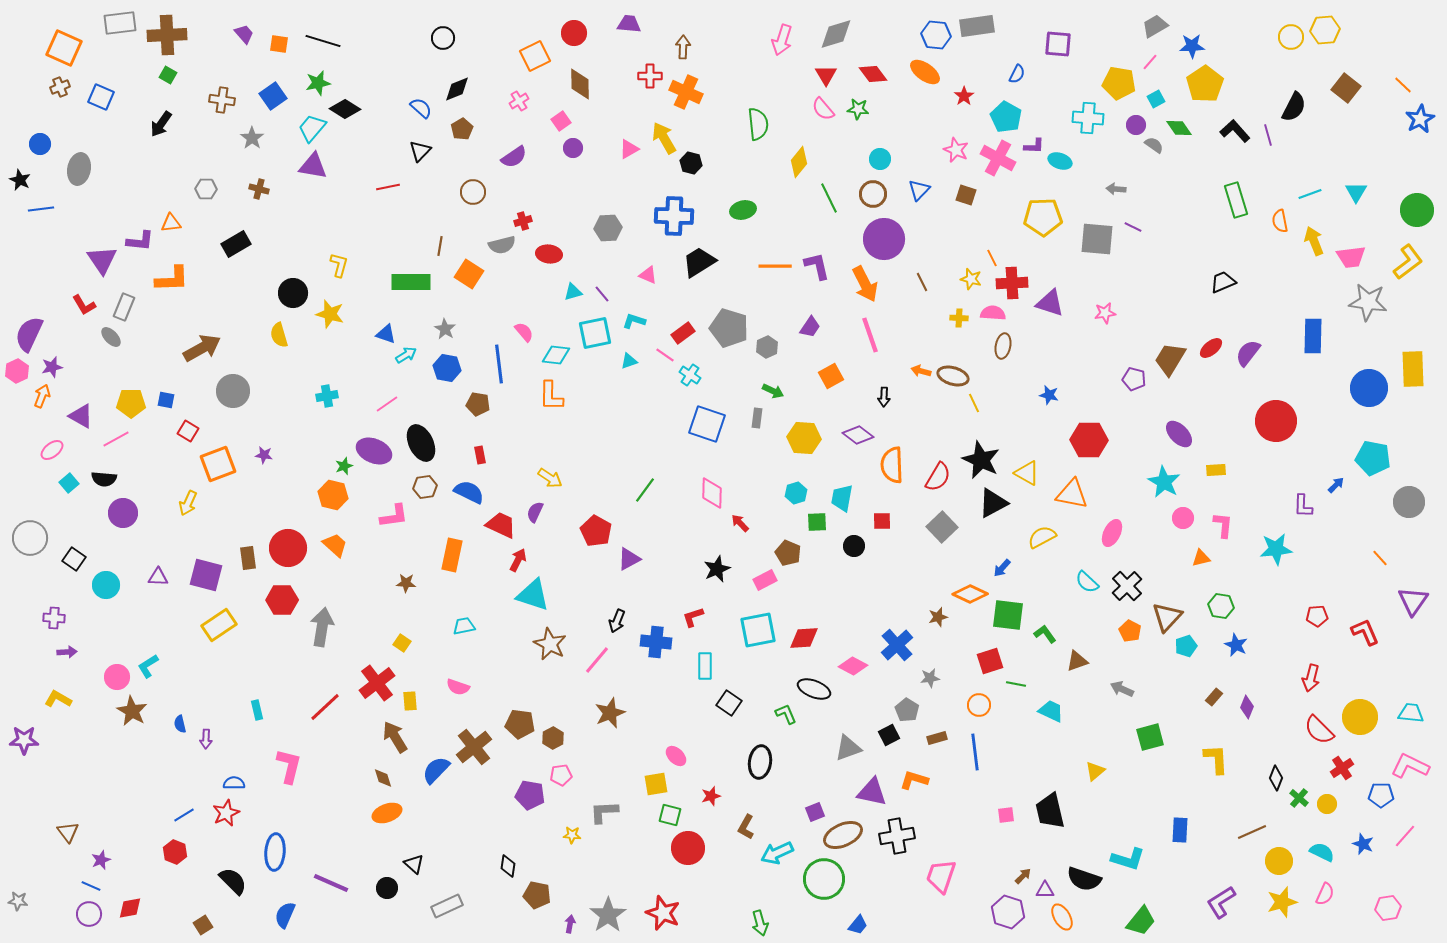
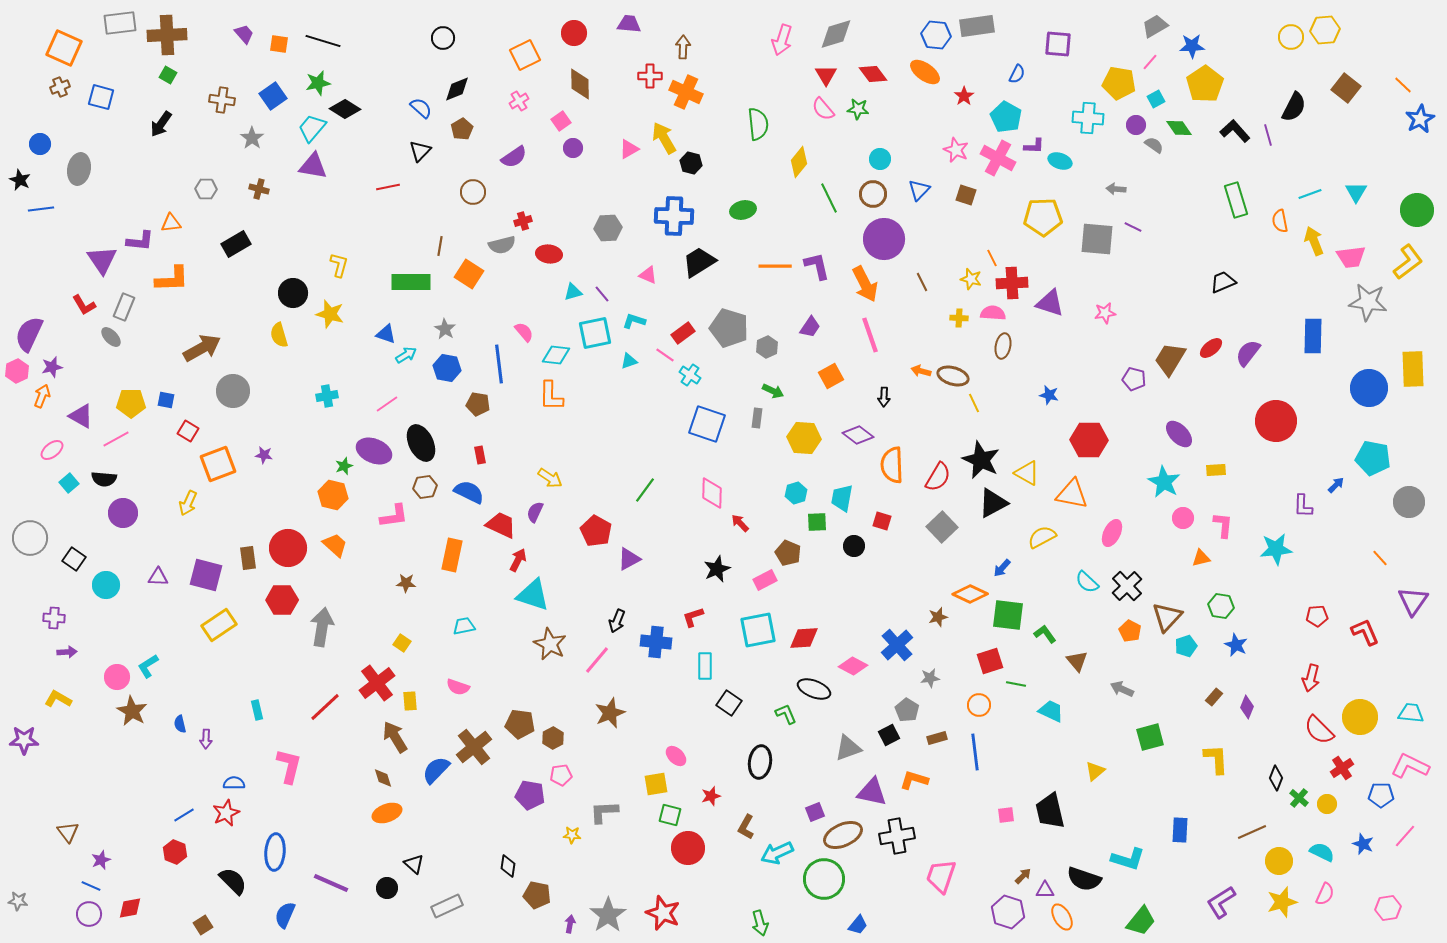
orange square at (535, 56): moved 10 px left, 1 px up
blue square at (101, 97): rotated 8 degrees counterclockwise
red square at (882, 521): rotated 18 degrees clockwise
brown triangle at (1077, 661): rotated 50 degrees counterclockwise
